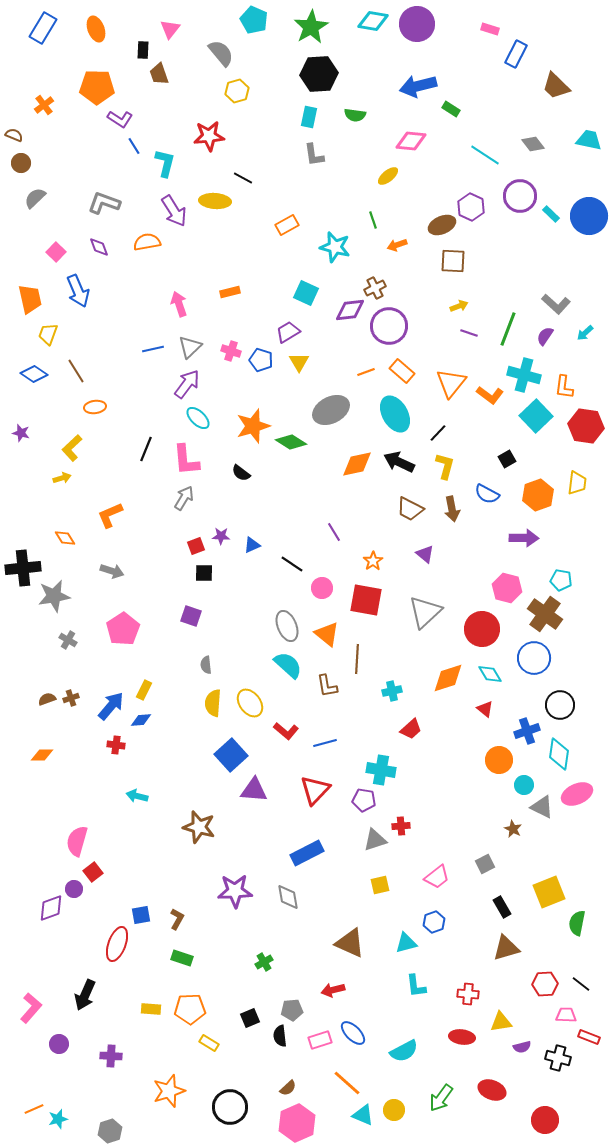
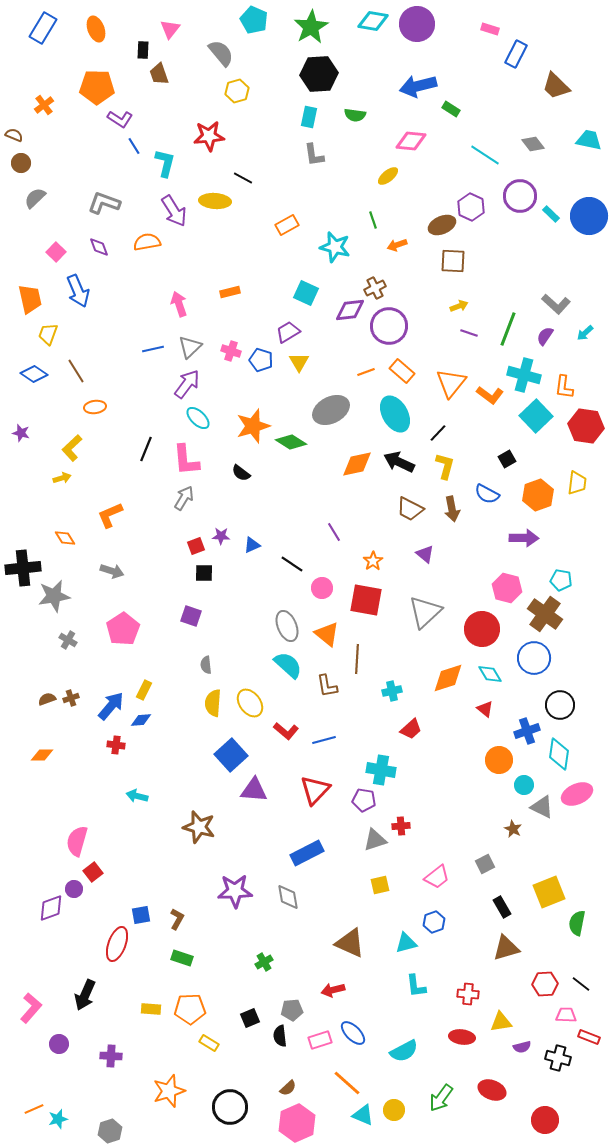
blue line at (325, 743): moved 1 px left, 3 px up
